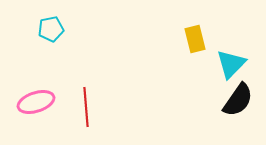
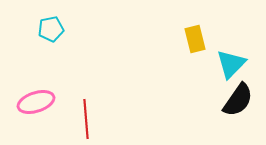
red line: moved 12 px down
